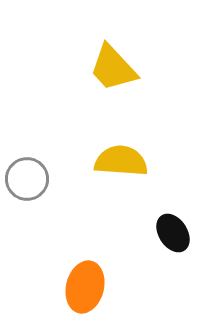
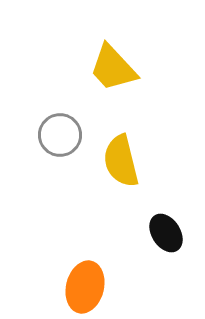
yellow semicircle: rotated 108 degrees counterclockwise
gray circle: moved 33 px right, 44 px up
black ellipse: moved 7 px left
